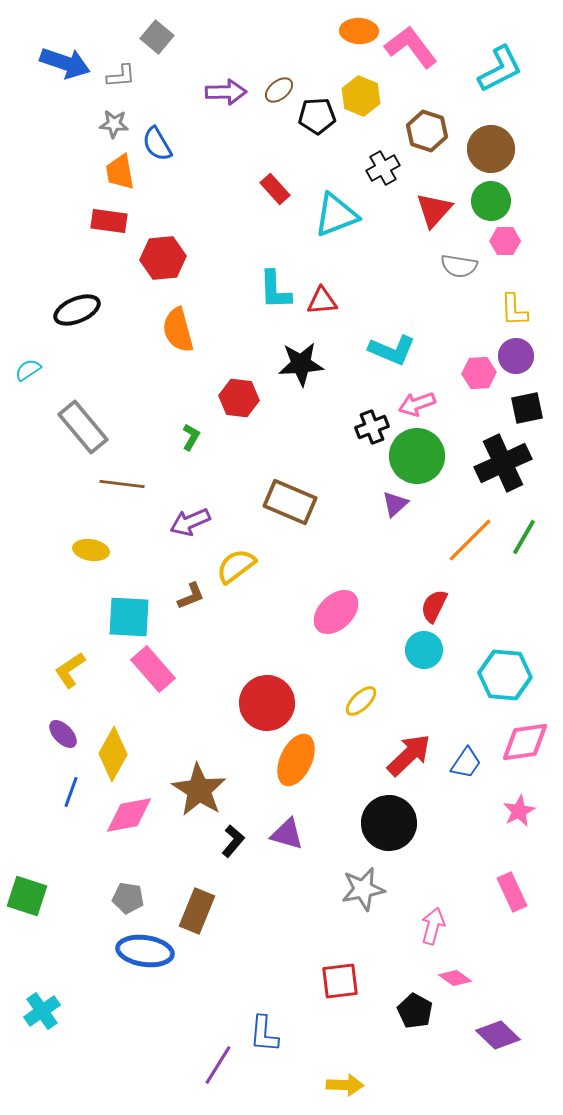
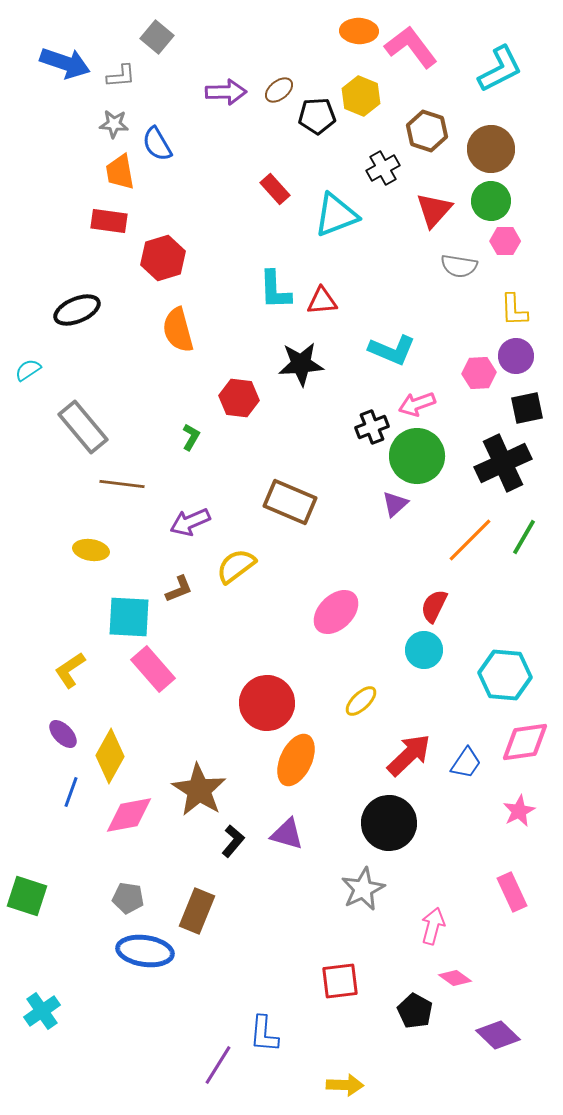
red hexagon at (163, 258): rotated 12 degrees counterclockwise
brown L-shape at (191, 596): moved 12 px left, 7 px up
yellow diamond at (113, 754): moved 3 px left, 2 px down
gray star at (363, 889): rotated 15 degrees counterclockwise
